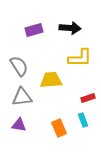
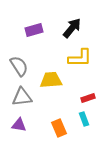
black arrow: moved 2 px right; rotated 55 degrees counterclockwise
cyan rectangle: moved 1 px right, 1 px up
